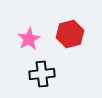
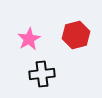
red hexagon: moved 6 px right, 1 px down
